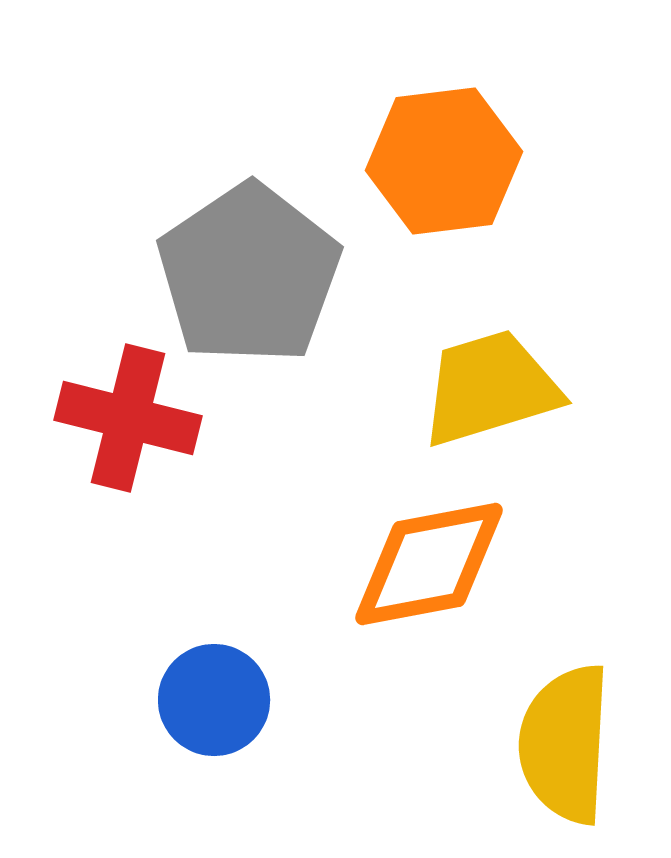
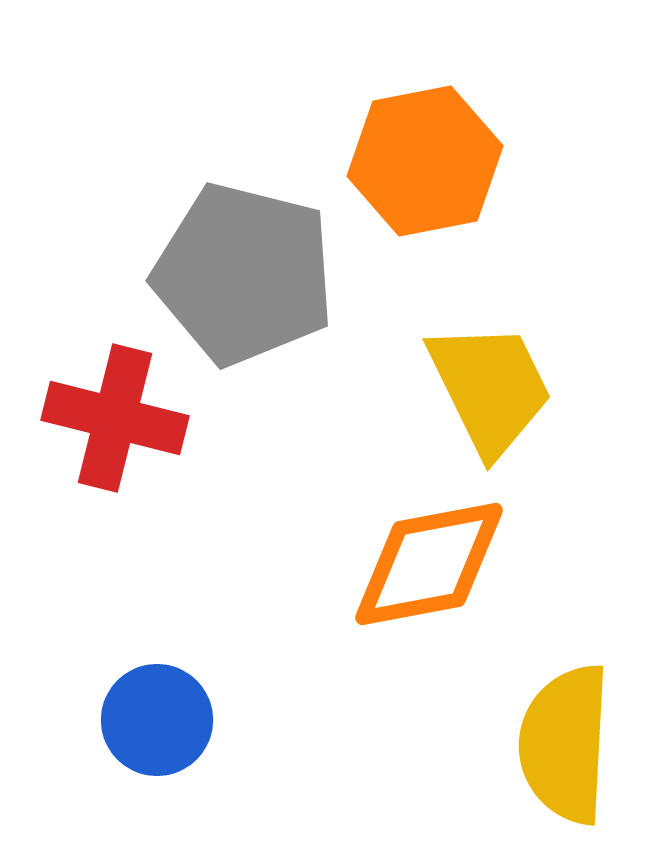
orange hexagon: moved 19 px left; rotated 4 degrees counterclockwise
gray pentagon: moved 5 px left; rotated 24 degrees counterclockwise
yellow trapezoid: rotated 81 degrees clockwise
red cross: moved 13 px left
blue circle: moved 57 px left, 20 px down
